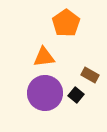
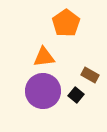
purple circle: moved 2 px left, 2 px up
